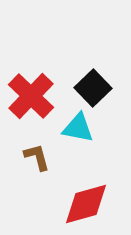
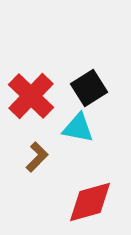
black square: moved 4 px left; rotated 12 degrees clockwise
brown L-shape: rotated 60 degrees clockwise
red diamond: moved 4 px right, 2 px up
